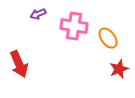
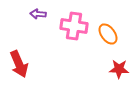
purple arrow: rotated 28 degrees clockwise
orange ellipse: moved 4 px up
red star: rotated 24 degrees clockwise
